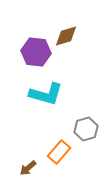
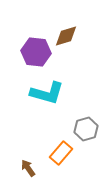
cyan L-shape: moved 1 px right, 1 px up
orange rectangle: moved 2 px right, 1 px down
brown arrow: rotated 96 degrees clockwise
